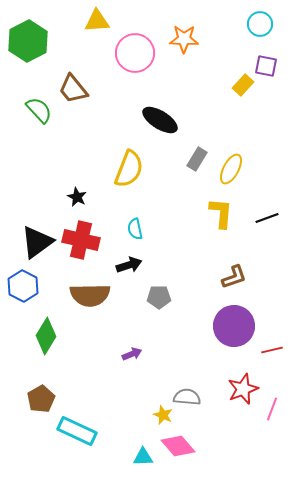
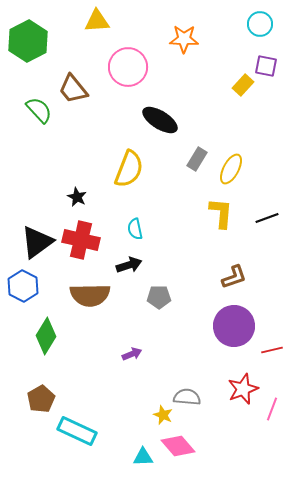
pink circle: moved 7 px left, 14 px down
